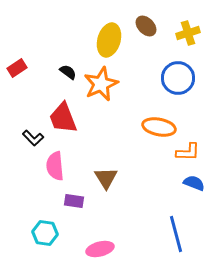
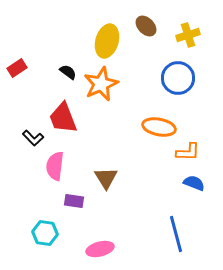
yellow cross: moved 2 px down
yellow ellipse: moved 2 px left, 1 px down
pink semicircle: rotated 12 degrees clockwise
